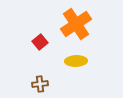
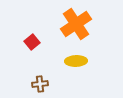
red square: moved 8 px left
